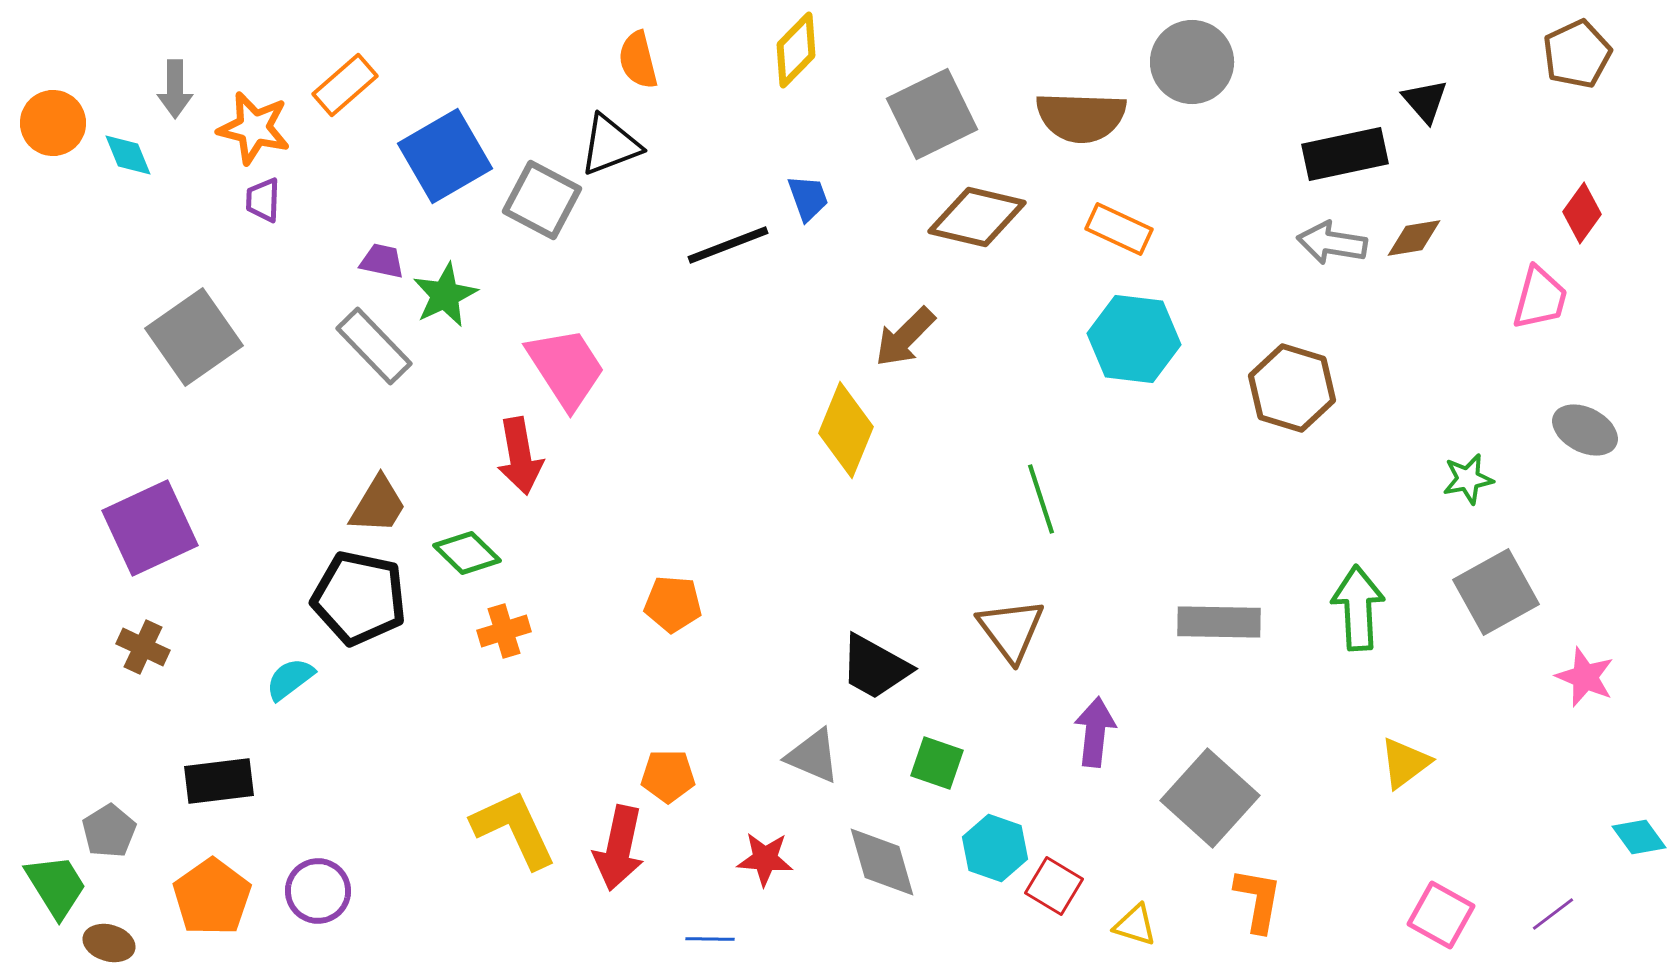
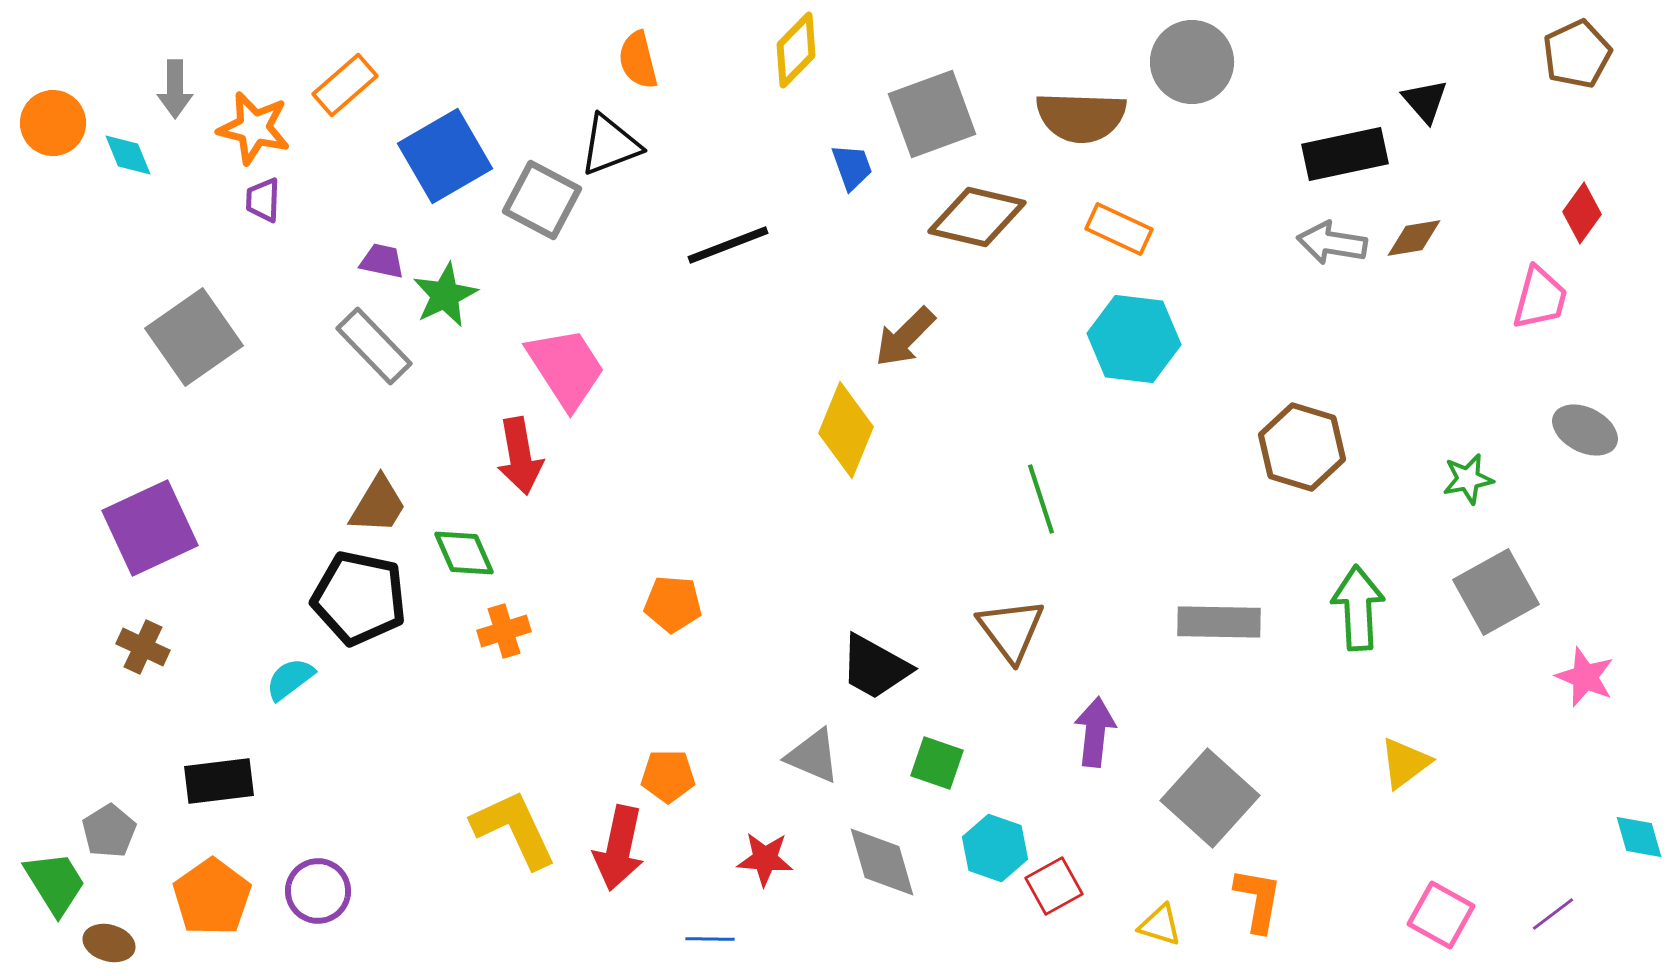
gray square at (932, 114): rotated 6 degrees clockwise
blue trapezoid at (808, 198): moved 44 px right, 31 px up
brown hexagon at (1292, 388): moved 10 px right, 59 px down
green diamond at (467, 553): moved 3 px left; rotated 22 degrees clockwise
cyan diamond at (1639, 837): rotated 20 degrees clockwise
green trapezoid at (56, 886): moved 1 px left, 3 px up
red square at (1054, 886): rotated 30 degrees clockwise
yellow triangle at (1135, 925): moved 25 px right
